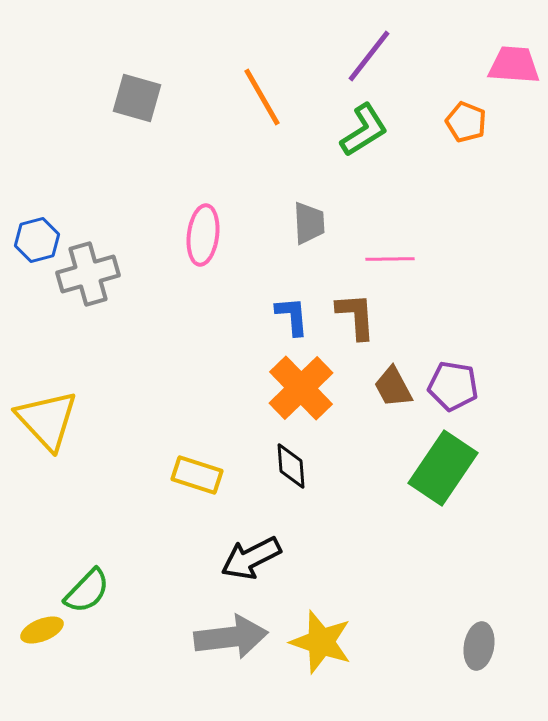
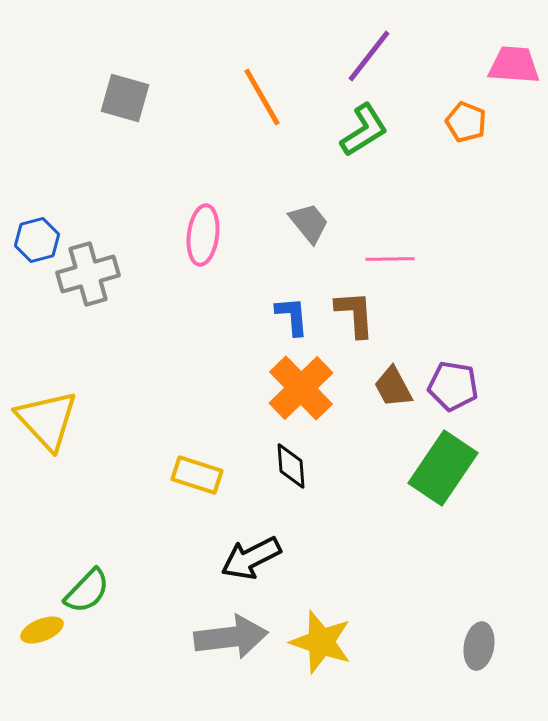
gray square: moved 12 px left
gray trapezoid: rotated 36 degrees counterclockwise
brown L-shape: moved 1 px left, 2 px up
